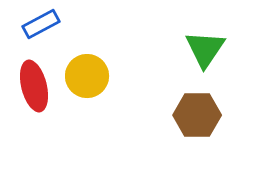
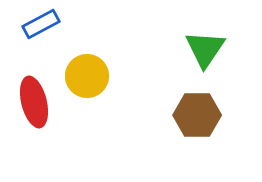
red ellipse: moved 16 px down
